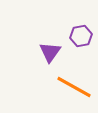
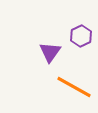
purple hexagon: rotated 15 degrees counterclockwise
